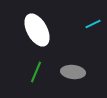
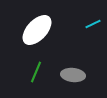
white ellipse: rotated 72 degrees clockwise
gray ellipse: moved 3 px down
